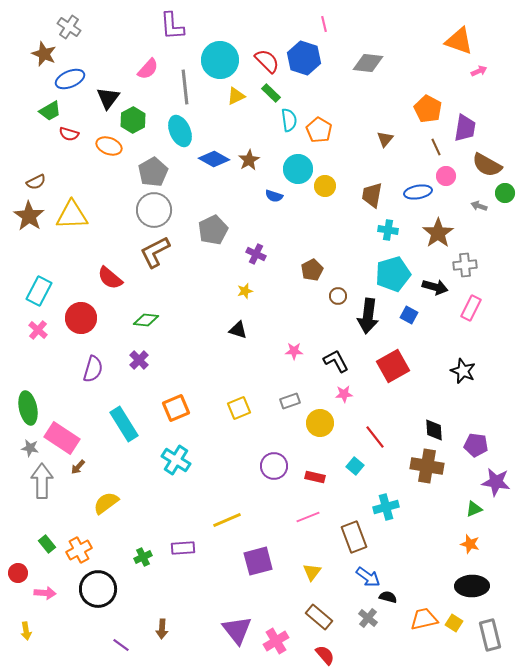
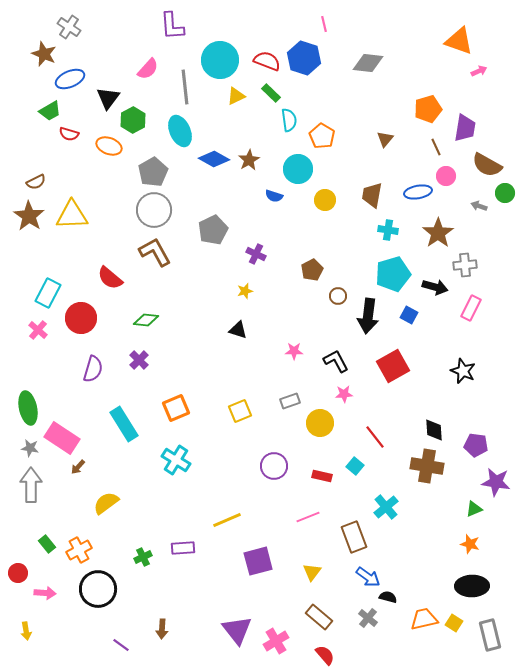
red semicircle at (267, 61): rotated 24 degrees counterclockwise
orange pentagon at (428, 109): rotated 28 degrees clockwise
orange pentagon at (319, 130): moved 3 px right, 6 px down
yellow circle at (325, 186): moved 14 px down
brown L-shape at (155, 252): rotated 88 degrees clockwise
cyan rectangle at (39, 291): moved 9 px right, 2 px down
yellow square at (239, 408): moved 1 px right, 3 px down
red rectangle at (315, 477): moved 7 px right, 1 px up
gray arrow at (42, 481): moved 11 px left, 4 px down
cyan cross at (386, 507): rotated 25 degrees counterclockwise
